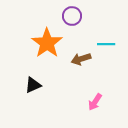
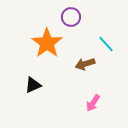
purple circle: moved 1 px left, 1 px down
cyan line: rotated 48 degrees clockwise
brown arrow: moved 4 px right, 5 px down
pink arrow: moved 2 px left, 1 px down
